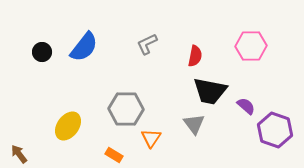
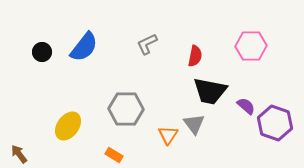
purple hexagon: moved 7 px up
orange triangle: moved 17 px right, 3 px up
